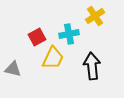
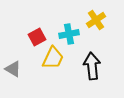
yellow cross: moved 1 px right, 4 px down
gray triangle: rotated 18 degrees clockwise
